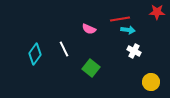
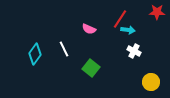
red line: rotated 48 degrees counterclockwise
